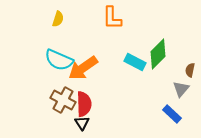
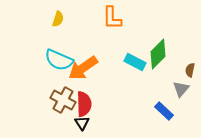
blue rectangle: moved 8 px left, 3 px up
